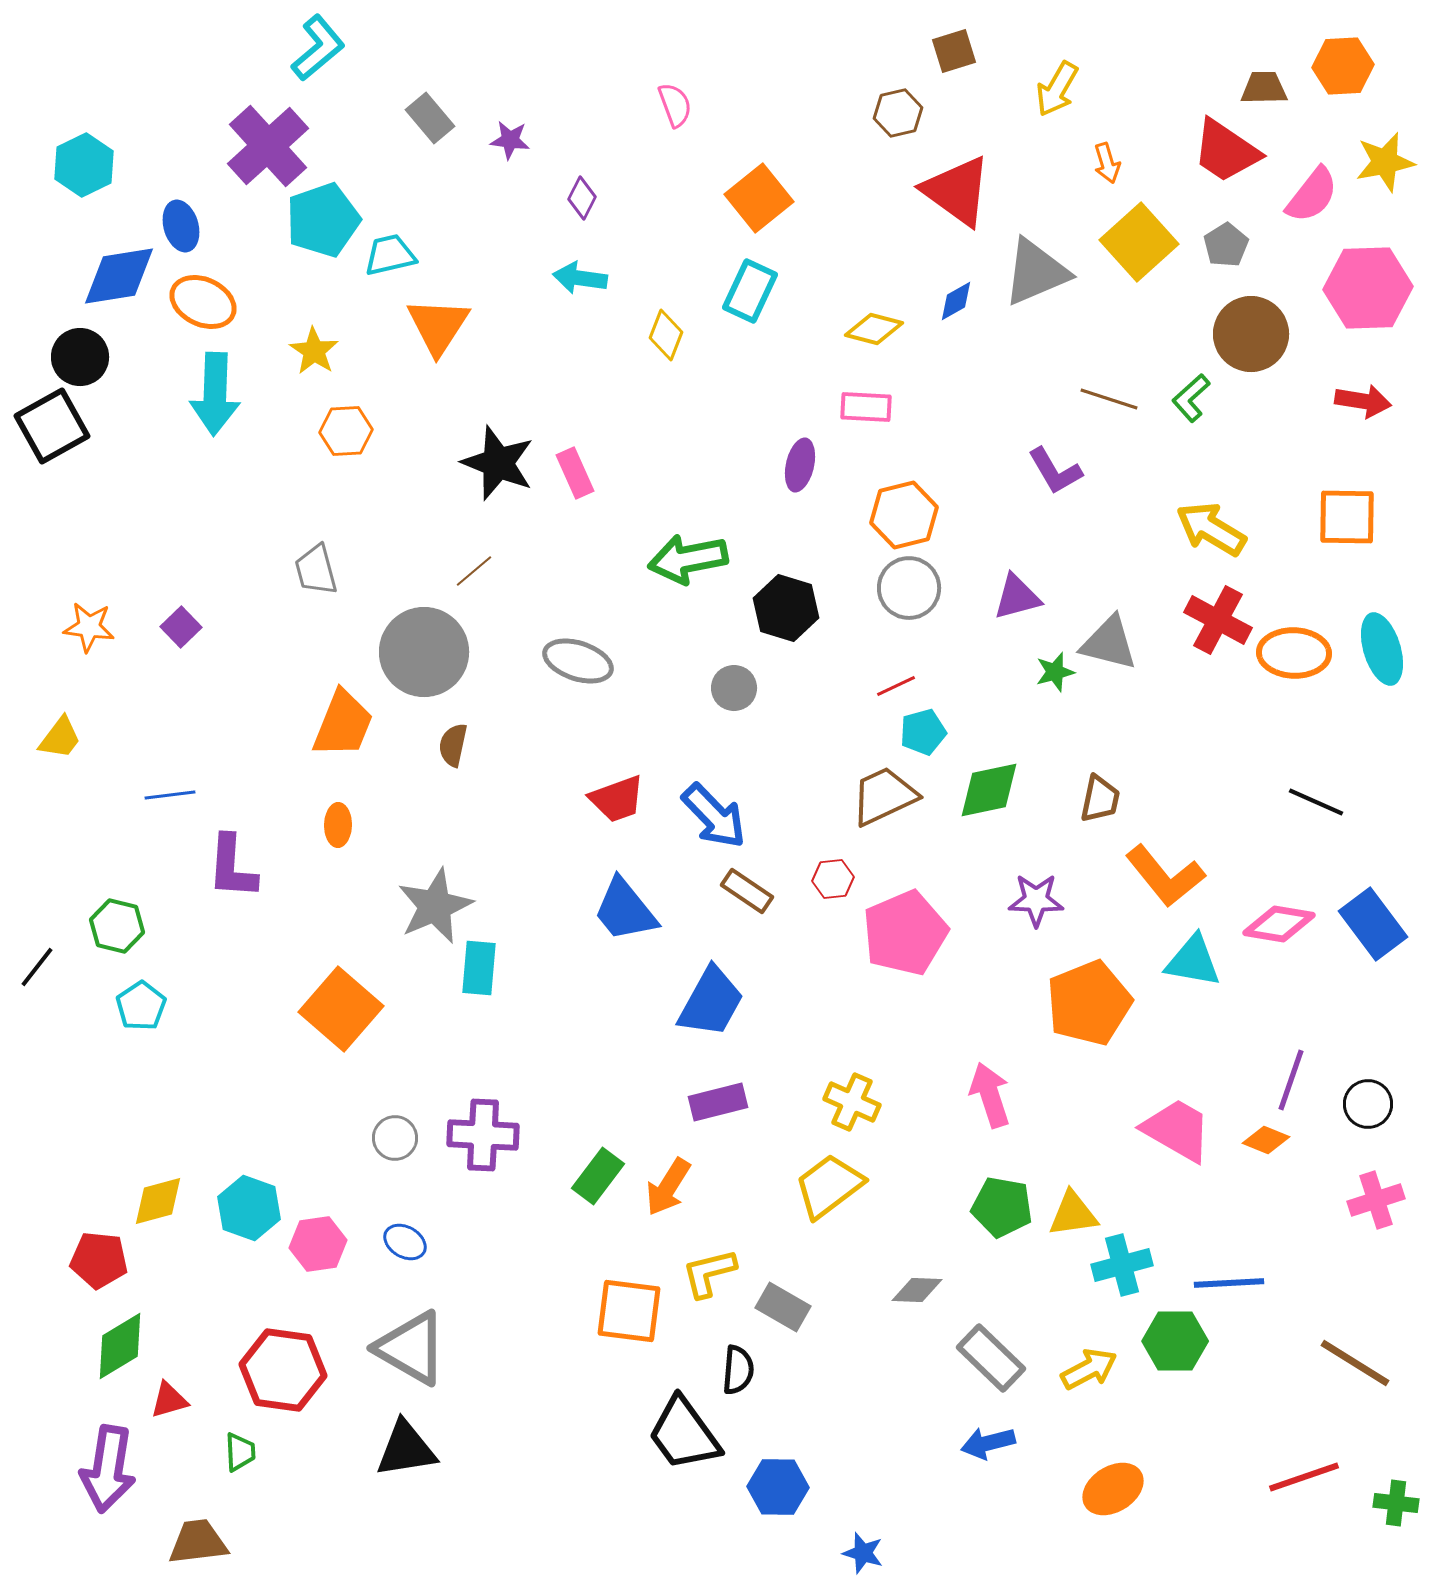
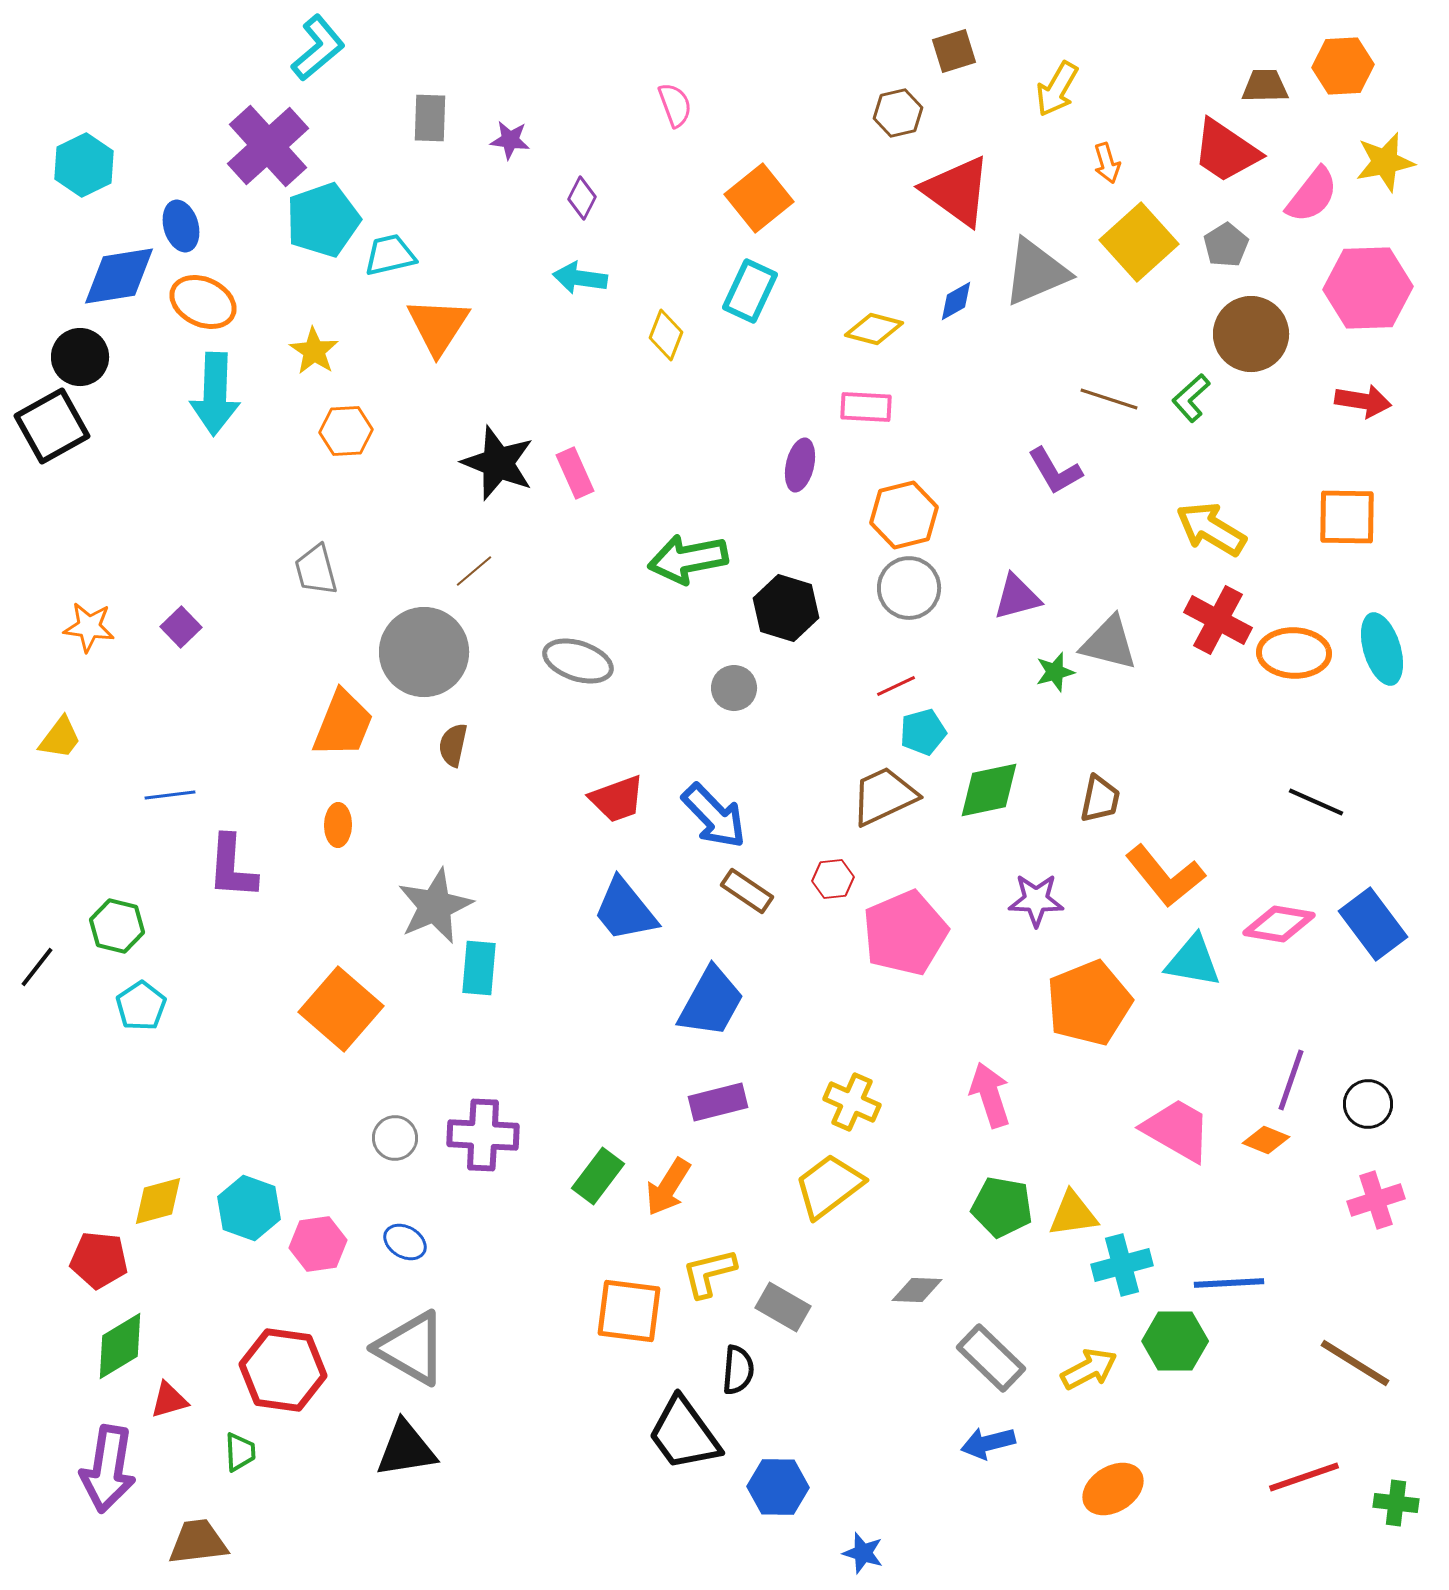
brown trapezoid at (1264, 88): moved 1 px right, 2 px up
gray rectangle at (430, 118): rotated 42 degrees clockwise
